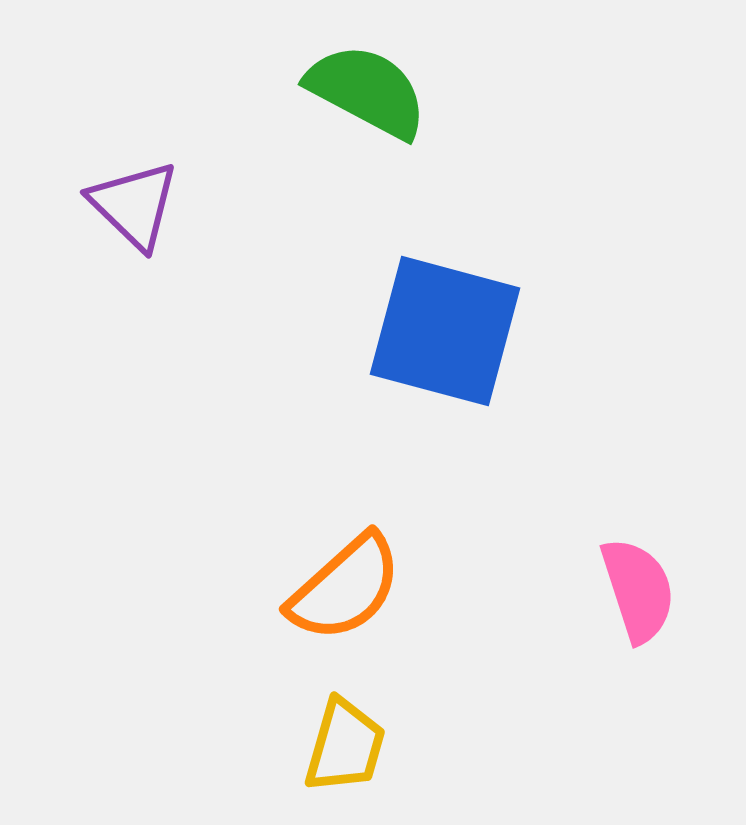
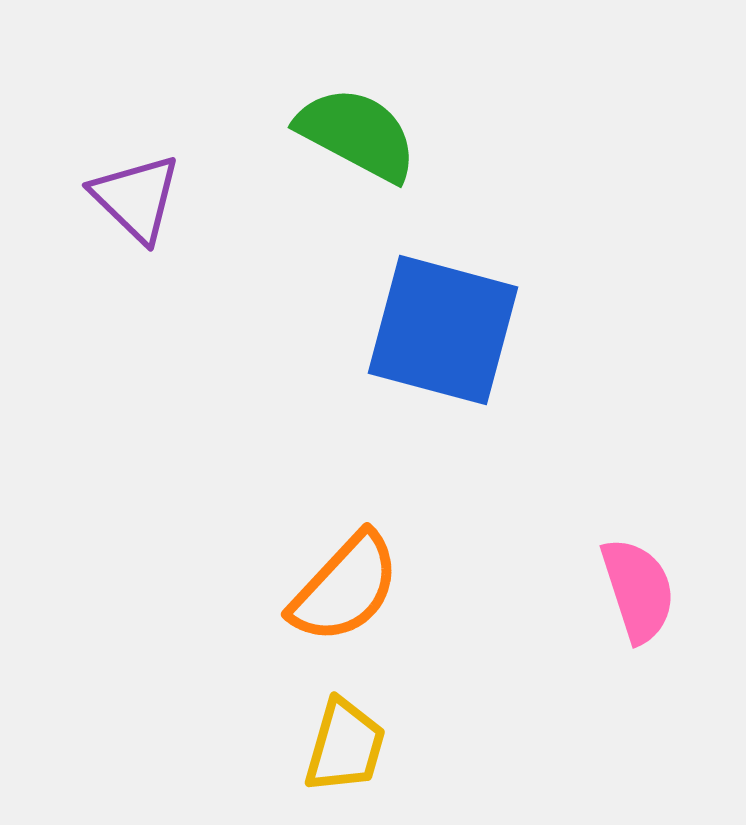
green semicircle: moved 10 px left, 43 px down
purple triangle: moved 2 px right, 7 px up
blue square: moved 2 px left, 1 px up
orange semicircle: rotated 5 degrees counterclockwise
